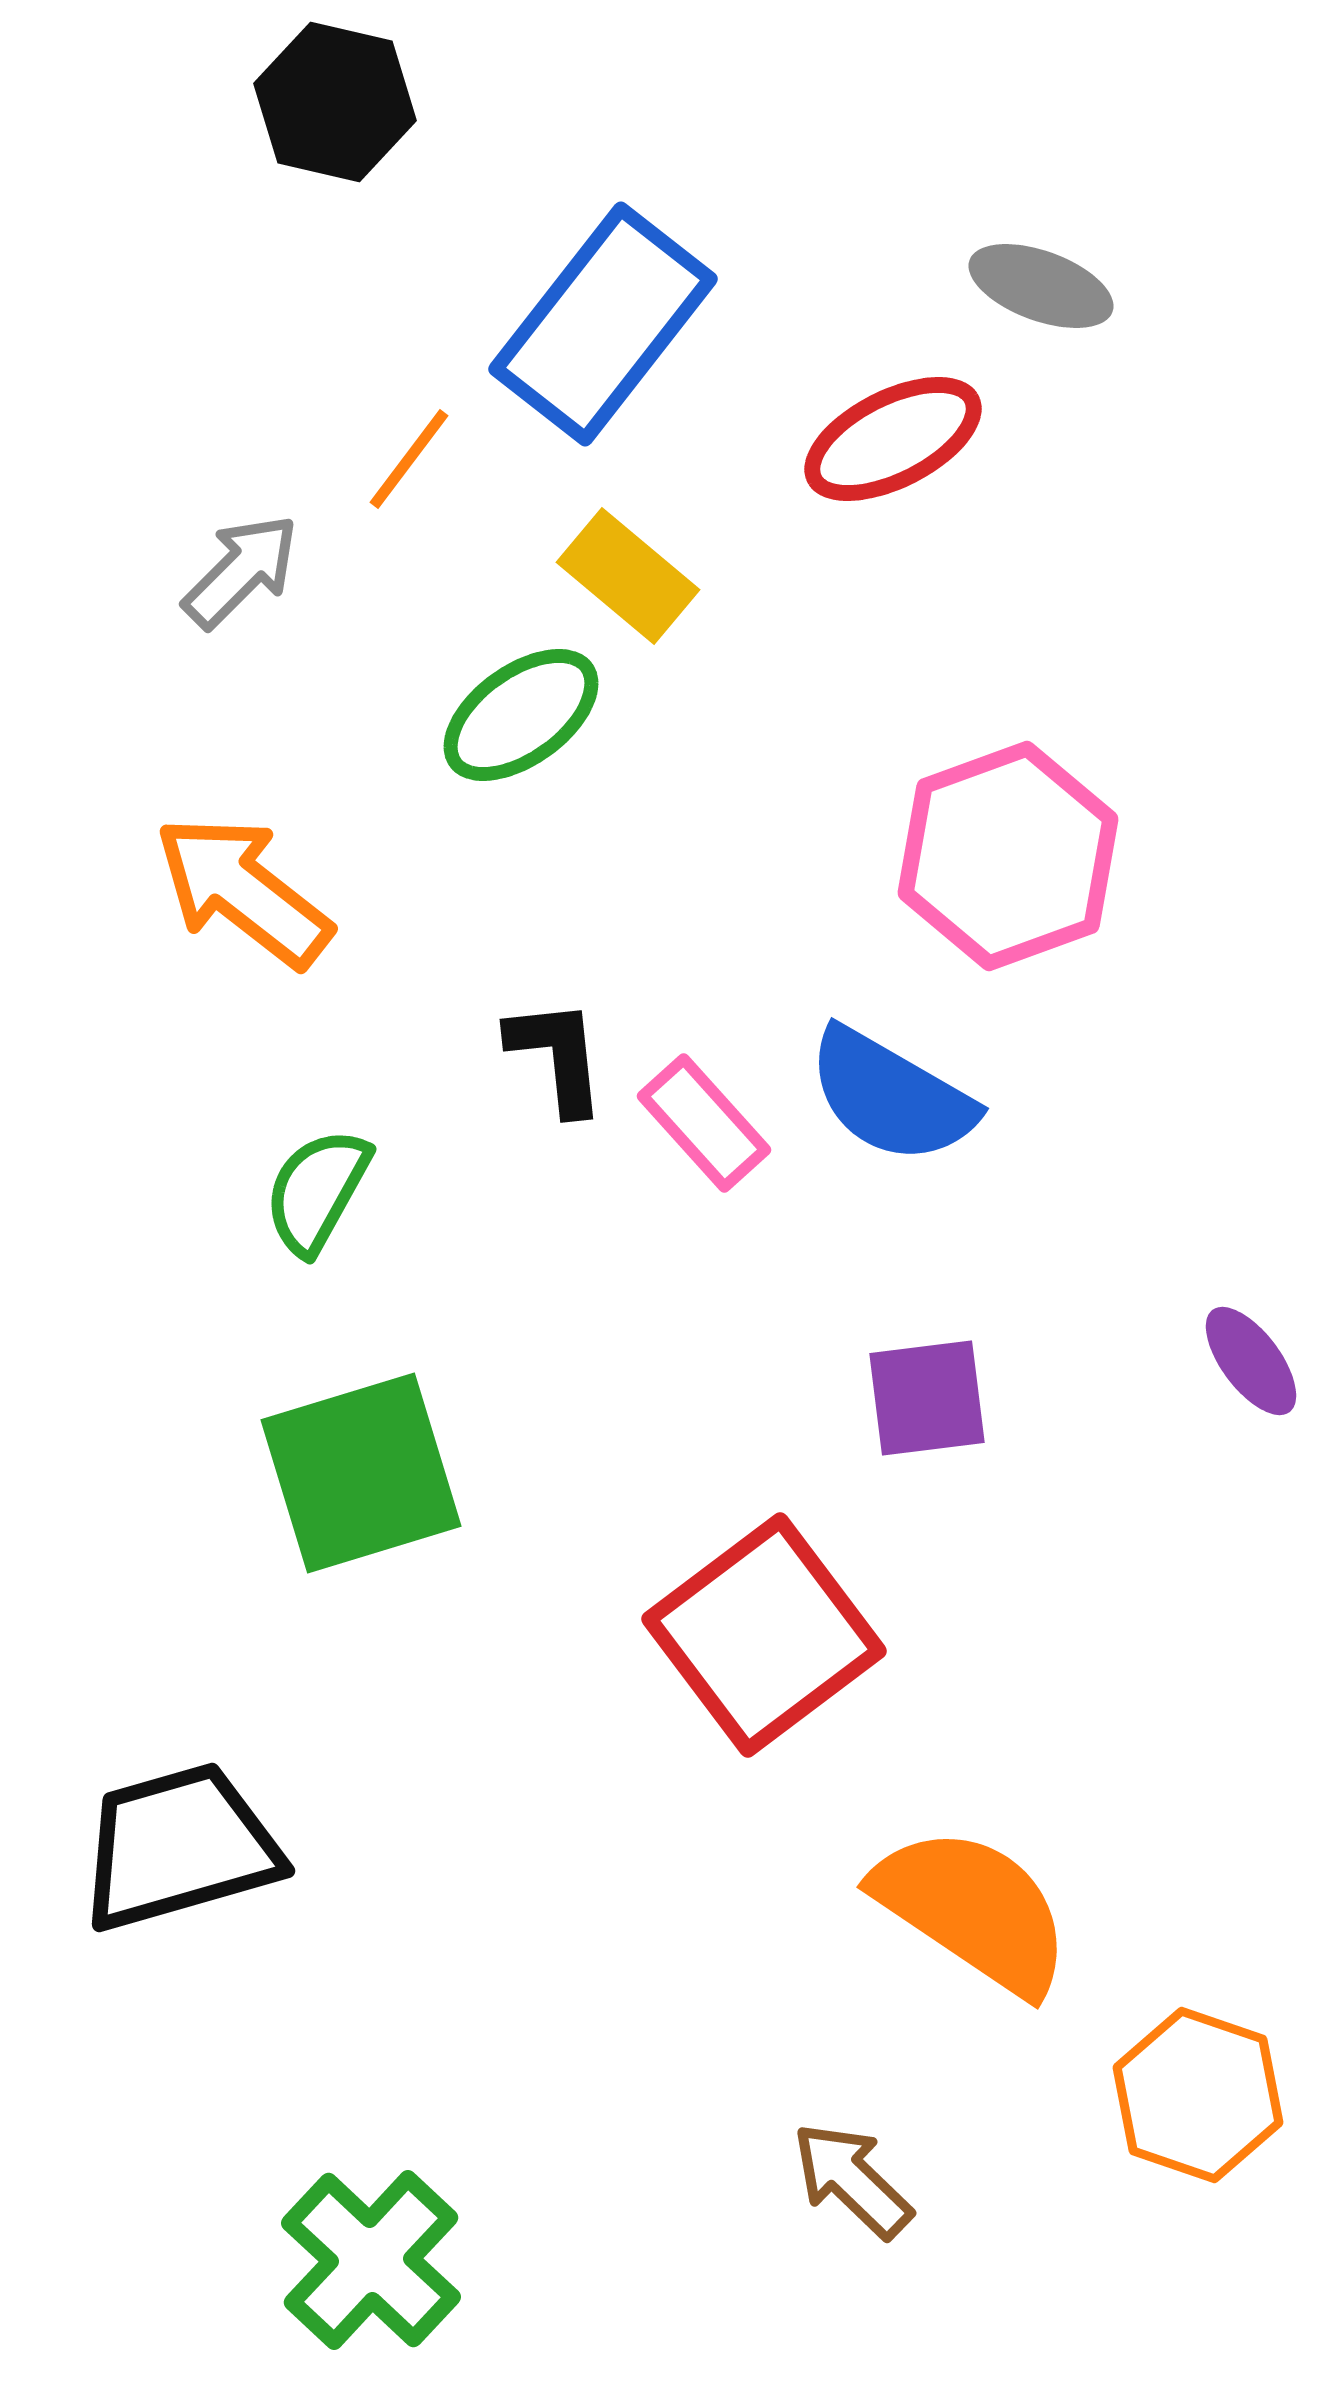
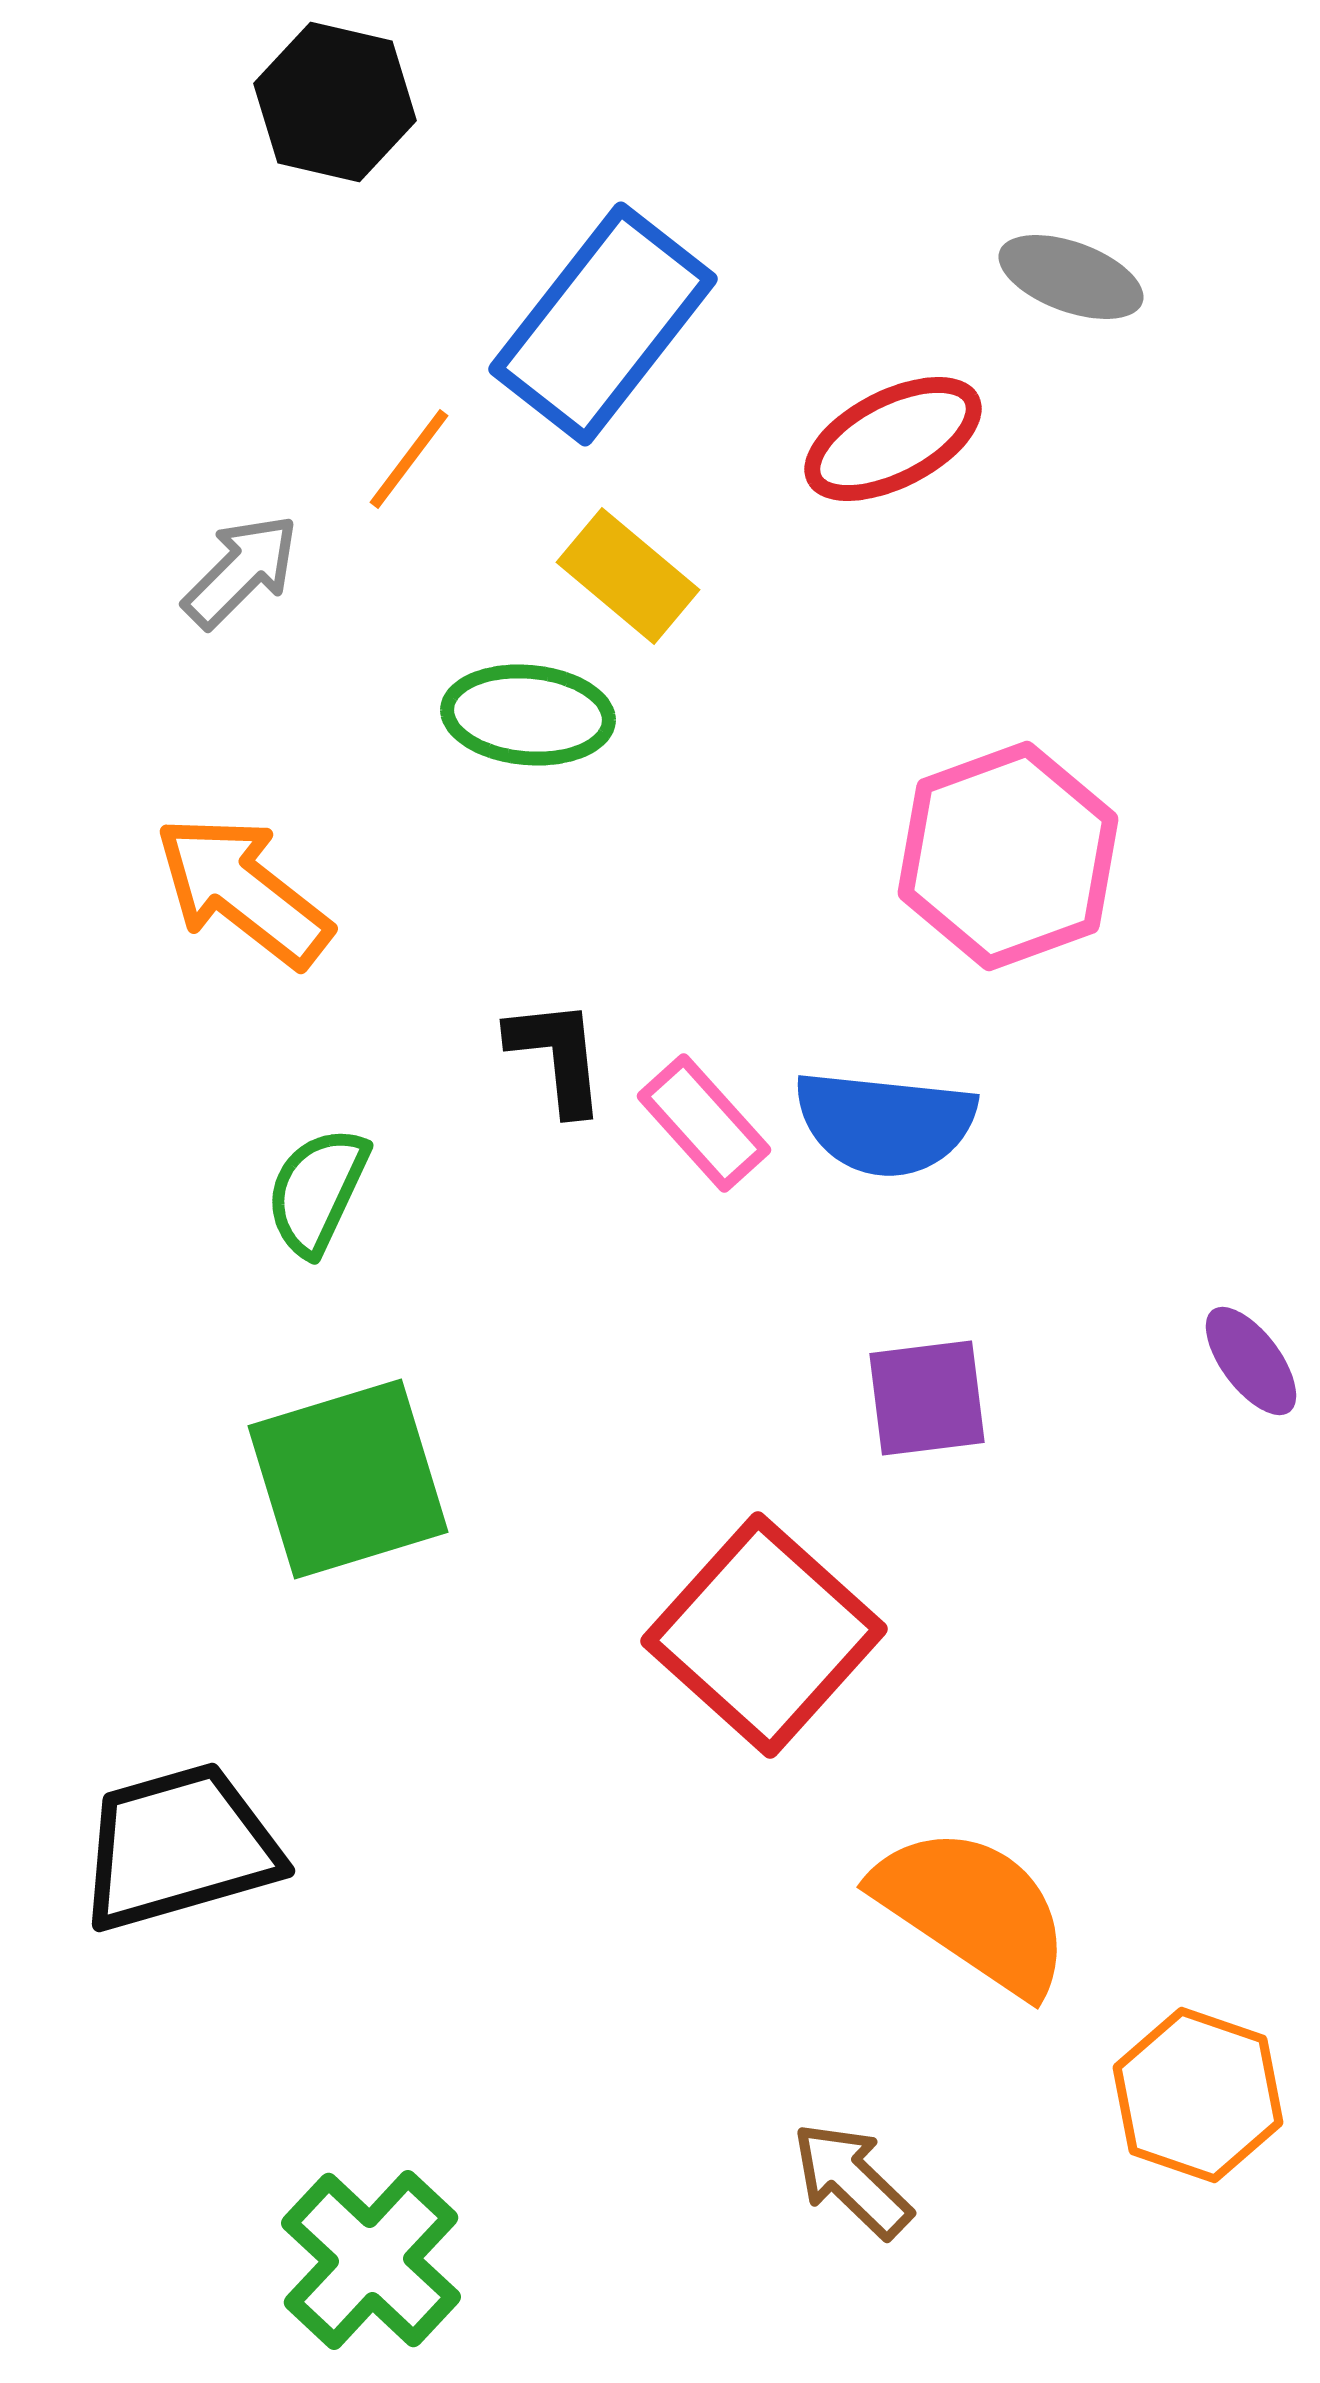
gray ellipse: moved 30 px right, 9 px up
green ellipse: moved 7 px right; rotated 41 degrees clockwise
blue semicircle: moved 6 px left, 27 px down; rotated 24 degrees counterclockwise
green semicircle: rotated 4 degrees counterclockwise
green square: moved 13 px left, 6 px down
red square: rotated 11 degrees counterclockwise
